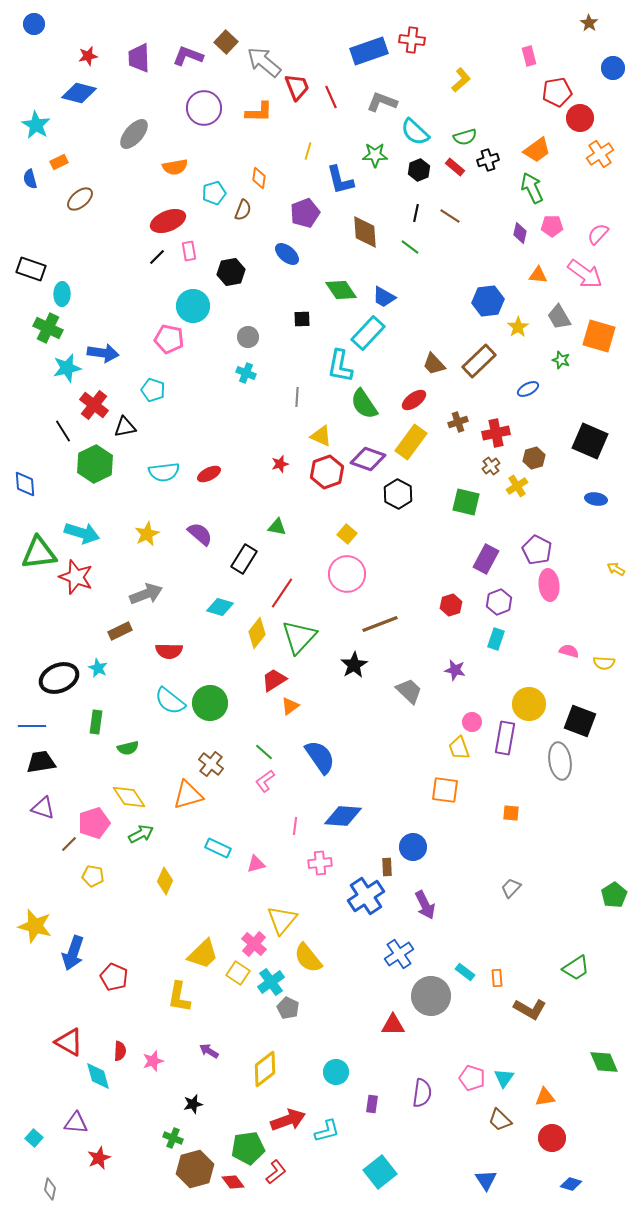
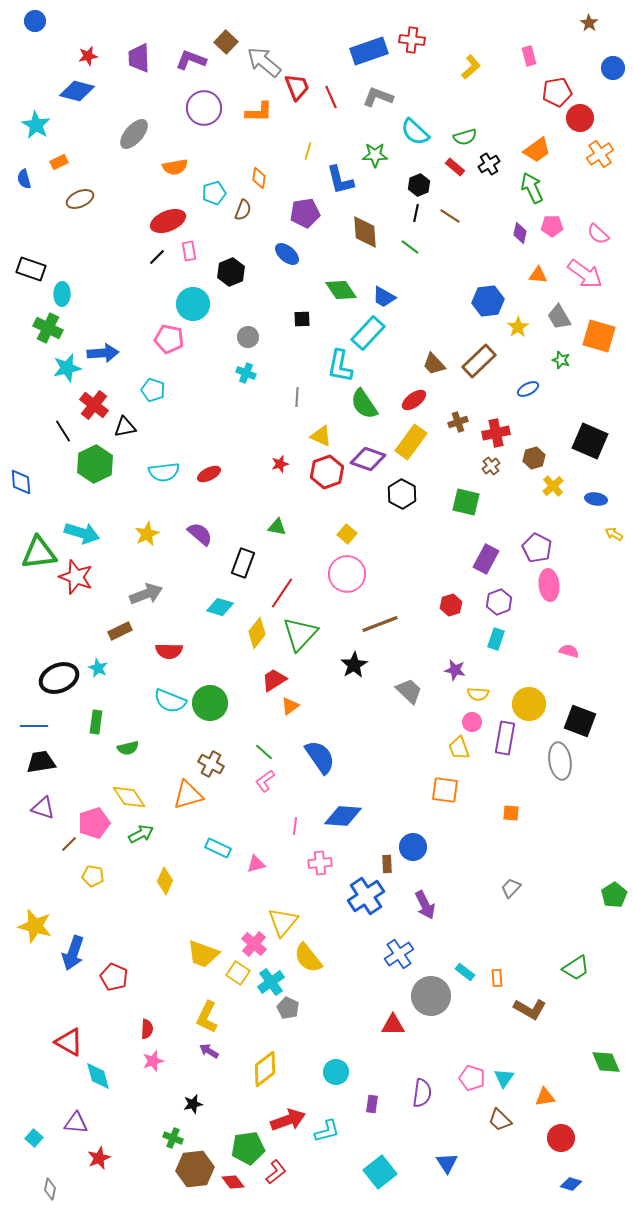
blue circle at (34, 24): moved 1 px right, 3 px up
purple L-shape at (188, 56): moved 3 px right, 4 px down
yellow L-shape at (461, 80): moved 10 px right, 13 px up
blue diamond at (79, 93): moved 2 px left, 2 px up
gray L-shape at (382, 102): moved 4 px left, 5 px up
black cross at (488, 160): moved 1 px right, 4 px down; rotated 15 degrees counterclockwise
black hexagon at (419, 170): moved 15 px down
blue semicircle at (30, 179): moved 6 px left
brown ellipse at (80, 199): rotated 16 degrees clockwise
purple pentagon at (305, 213): rotated 12 degrees clockwise
pink semicircle at (598, 234): rotated 90 degrees counterclockwise
black hexagon at (231, 272): rotated 12 degrees counterclockwise
cyan circle at (193, 306): moved 2 px up
blue arrow at (103, 353): rotated 12 degrees counterclockwise
blue diamond at (25, 484): moved 4 px left, 2 px up
yellow cross at (517, 486): moved 36 px right; rotated 10 degrees counterclockwise
black hexagon at (398, 494): moved 4 px right
purple pentagon at (537, 550): moved 2 px up
black rectangle at (244, 559): moved 1 px left, 4 px down; rotated 12 degrees counterclockwise
yellow arrow at (616, 569): moved 2 px left, 35 px up
green triangle at (299, 637): moved 1 px right, 3 px up
yellow semicircle at (604, 663): moved 126 px left, 31 px down
cyan semicircle at (170, 701): rotated 16 degrees counterclockwise
blue line at (32, 726): moved 2 px right
brown cross at (211, 764): rotated 10 degrees counterclockwise
brown rectangle at (387, 867): moved 3 px up
yellow triangle at (282, 920): moved 1 px right, 2 px down
yellow trapezoid at (203, 954): rotated 64 degrees clockwise
yellow L-shape at (179, 997): moved 28 px right, 20 px down; rotated 16 degrees clockwise
red semicircle at (120, 1051): moved 27 px right, 22 px up
green diamond at (604, 1062): moved 2 px right
red circle at (552, 1138): moved 9 px right
brown hexagon at (195, 1169): rotated 9 degrees clockwise
blue triangle at (486, 1180): moved 39 px left, 17 px up
